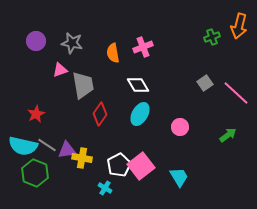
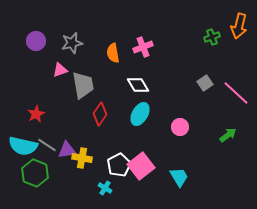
gray star: rotated 25 degrees counterclockwise
